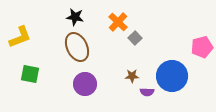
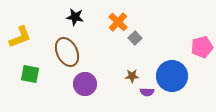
brown ellipse: moved 10 px left, 5 px down
